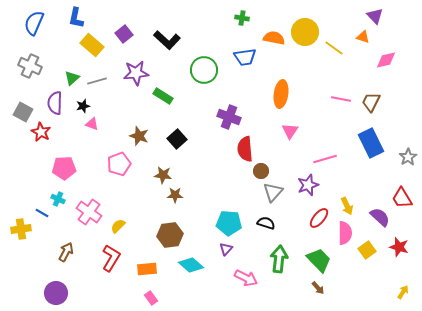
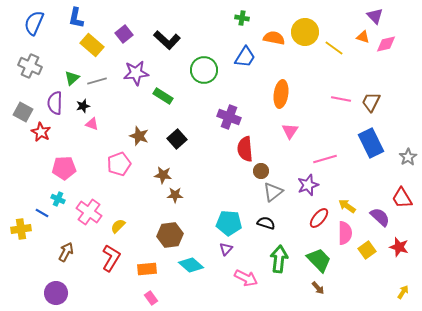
blue trapezoid at (245, 57): rotated 50 degrees counterclockwise
pink diamond at (386, 60): moved 16 px up
gray triangle at (273, 192): rotated 10 degrees clockwise
yellow arrow at (347, 206): rotated 150 degrees clockwise
